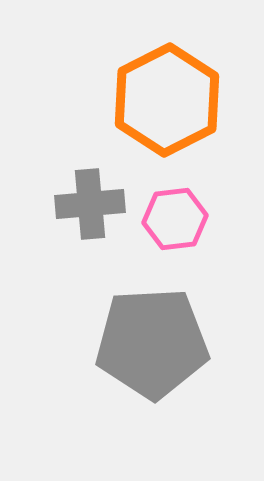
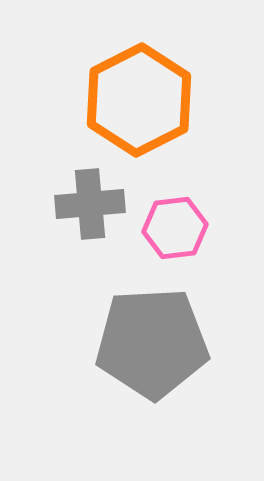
orange hexagon: moved 28 px left
pink hexagon: moved 9 px down
